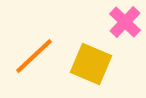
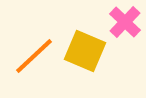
yellow square: moved 6 px left, 13 px up
